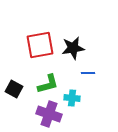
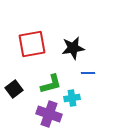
red square: moved 8 px left, 1 px up
green L-shape: moved 3 px right
black square: rotated 24 degrees clockwise
cyan cross: rotated 14 degrees counterclockwise
